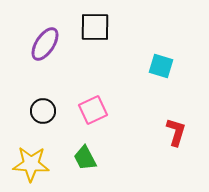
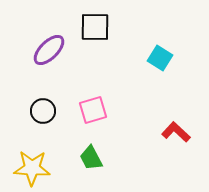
purple ellipse: moved 4 px right, 6 px down; rotated 12 degrees clockwise
cyan square: moved 1 px left, 8 px up; rotated 15 degrees clockwise
pink square: rotated 8 degrees clockwise
red L-shape: rotated 64 degrees counterclockwise
green trapezoid: moved 6 px right
yellow star: moved 1 px right, 4 px down
